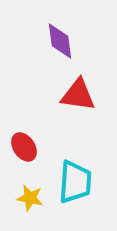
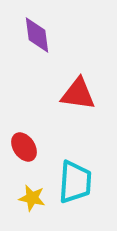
purple diamond: moved 23 px left, 6 px up
red triangle: moved 1 px up
yellow star: moved 2 px right
